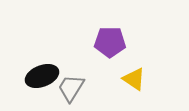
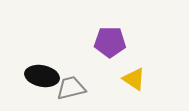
black ellipse: rotated 32 degrees clockwise
gray trapezoid: rotated 44 degrees clockwise
